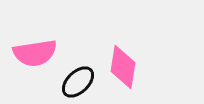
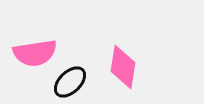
black ellipse: moved 8 px left
